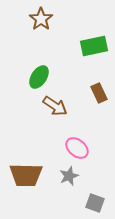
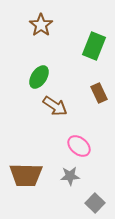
brown star: moved 6 px down
green rectangle: rotated 56 degrees counterclockwise
pink ellipse: moved 2 px right, 2 px up
gray star: moved 1 px right; rotated 18 degrees clockwise
gray square: rotated 24 degrees clockwise
